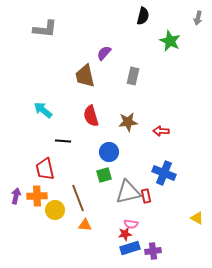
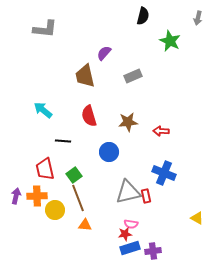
gray rectangle: rotated 54 degrees clockwise
red semicircle: moved 2 px left
green square: moved 30 px left; rotated 21 degrees counterclockwise
